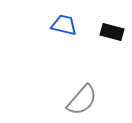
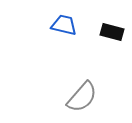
gray semicircle: moved 3 px up
